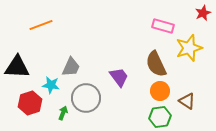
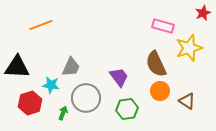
green hexagon: moved 33 px left, 8 px up
